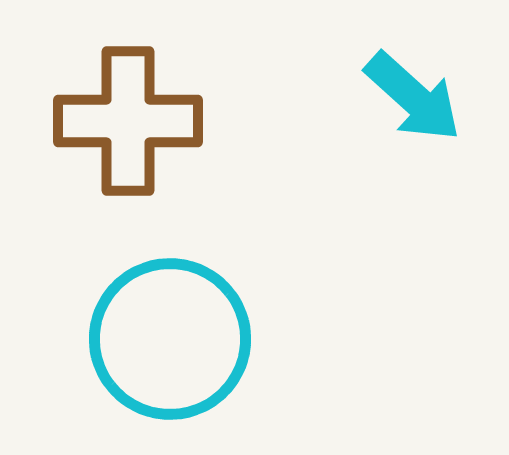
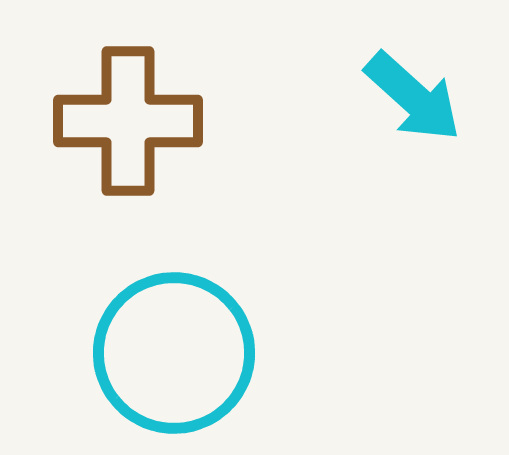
cyan circle: moved 4 px right, 14 px down
